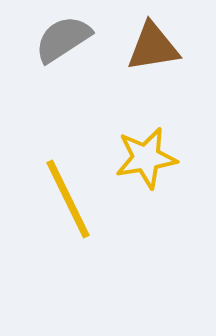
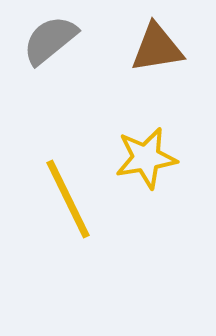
gray semicircle: moved 13 px left, 1 px down; rotated 6 degrees counterclockwise
brown triangle: moved 4 px right, 1 px down
